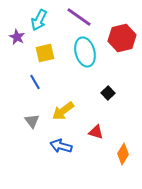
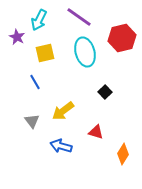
black square: moved 3 px left, 1 px up
